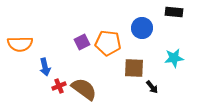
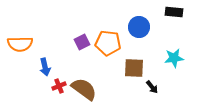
blue circle: moved 3 px left, 1 px up
